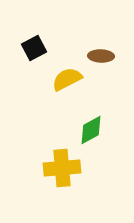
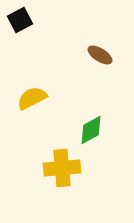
black square: moved 14 px left, 28 px up
brown ellipse: moved 1 px left, 1 px up; rotated 30 degrees clockwise
yellow semicircle: moved 35 px left, 19 px down
